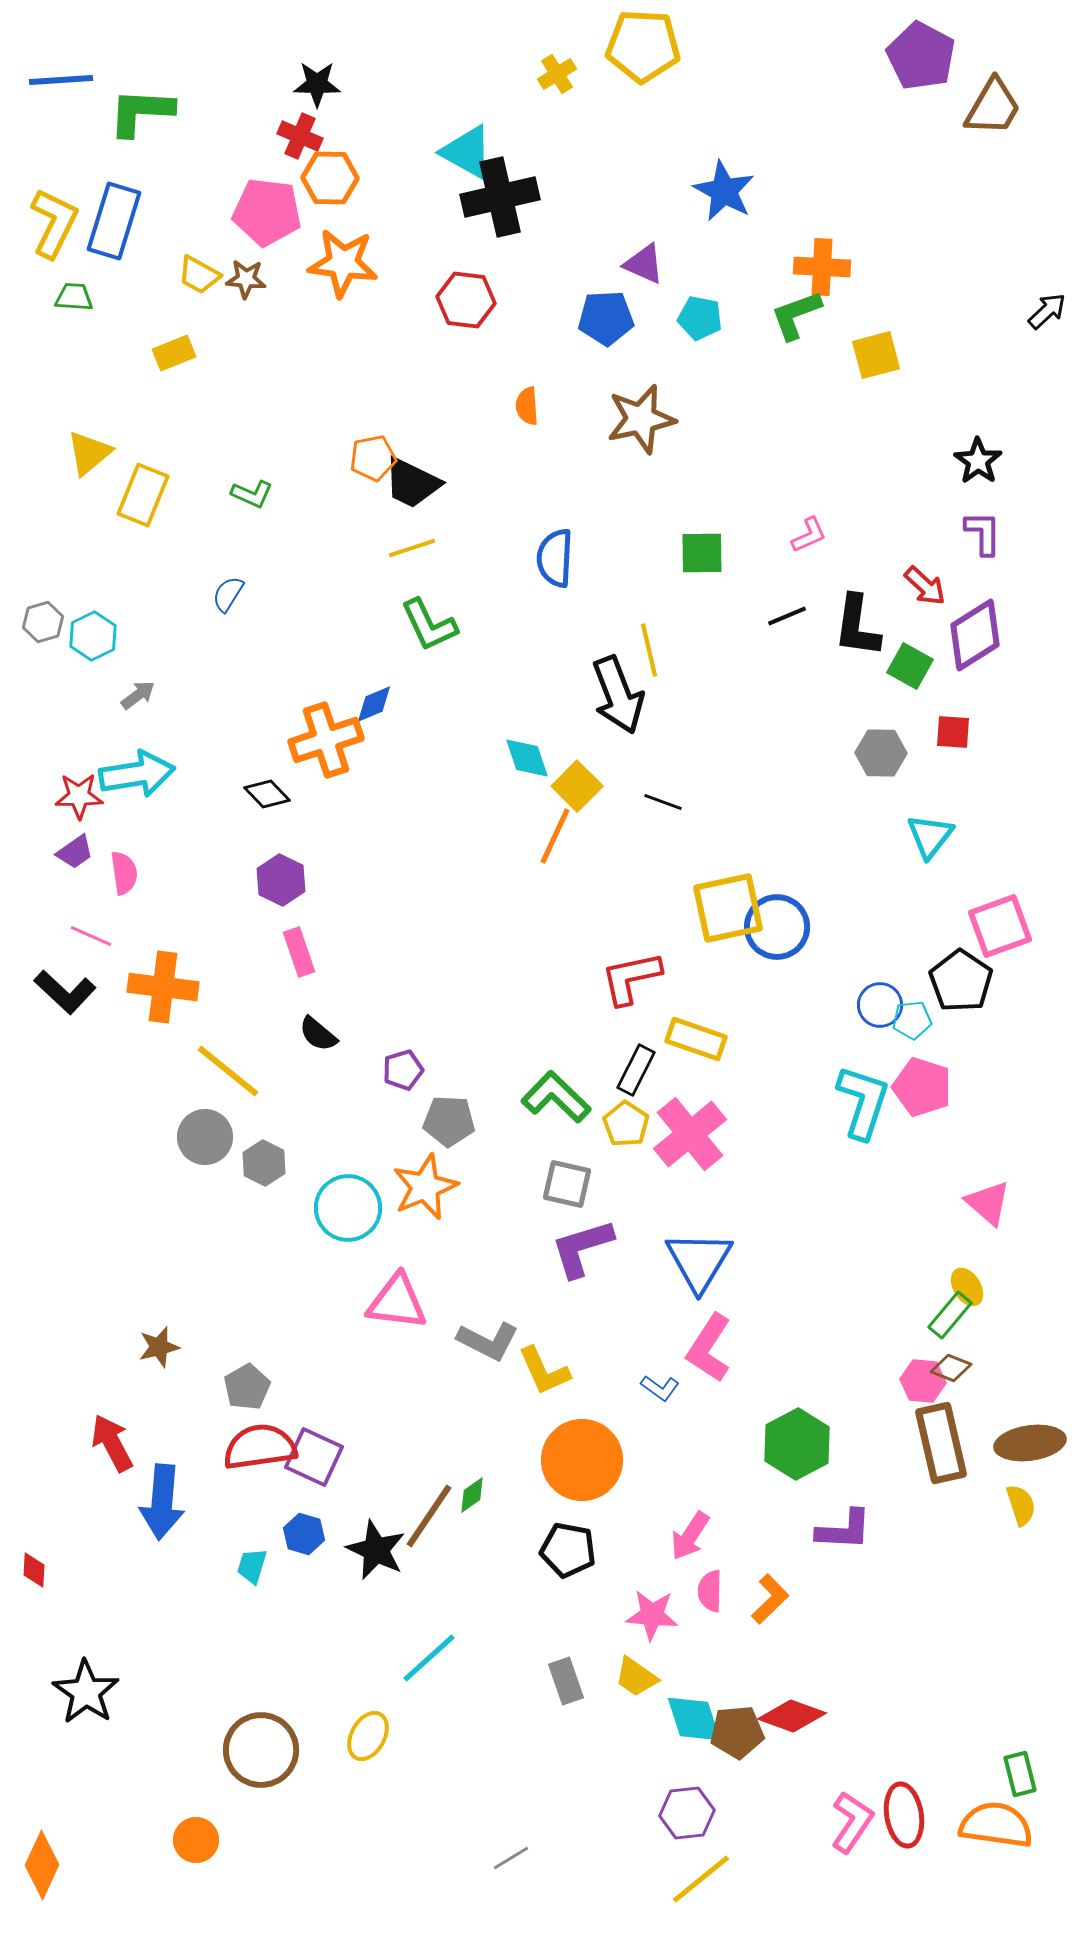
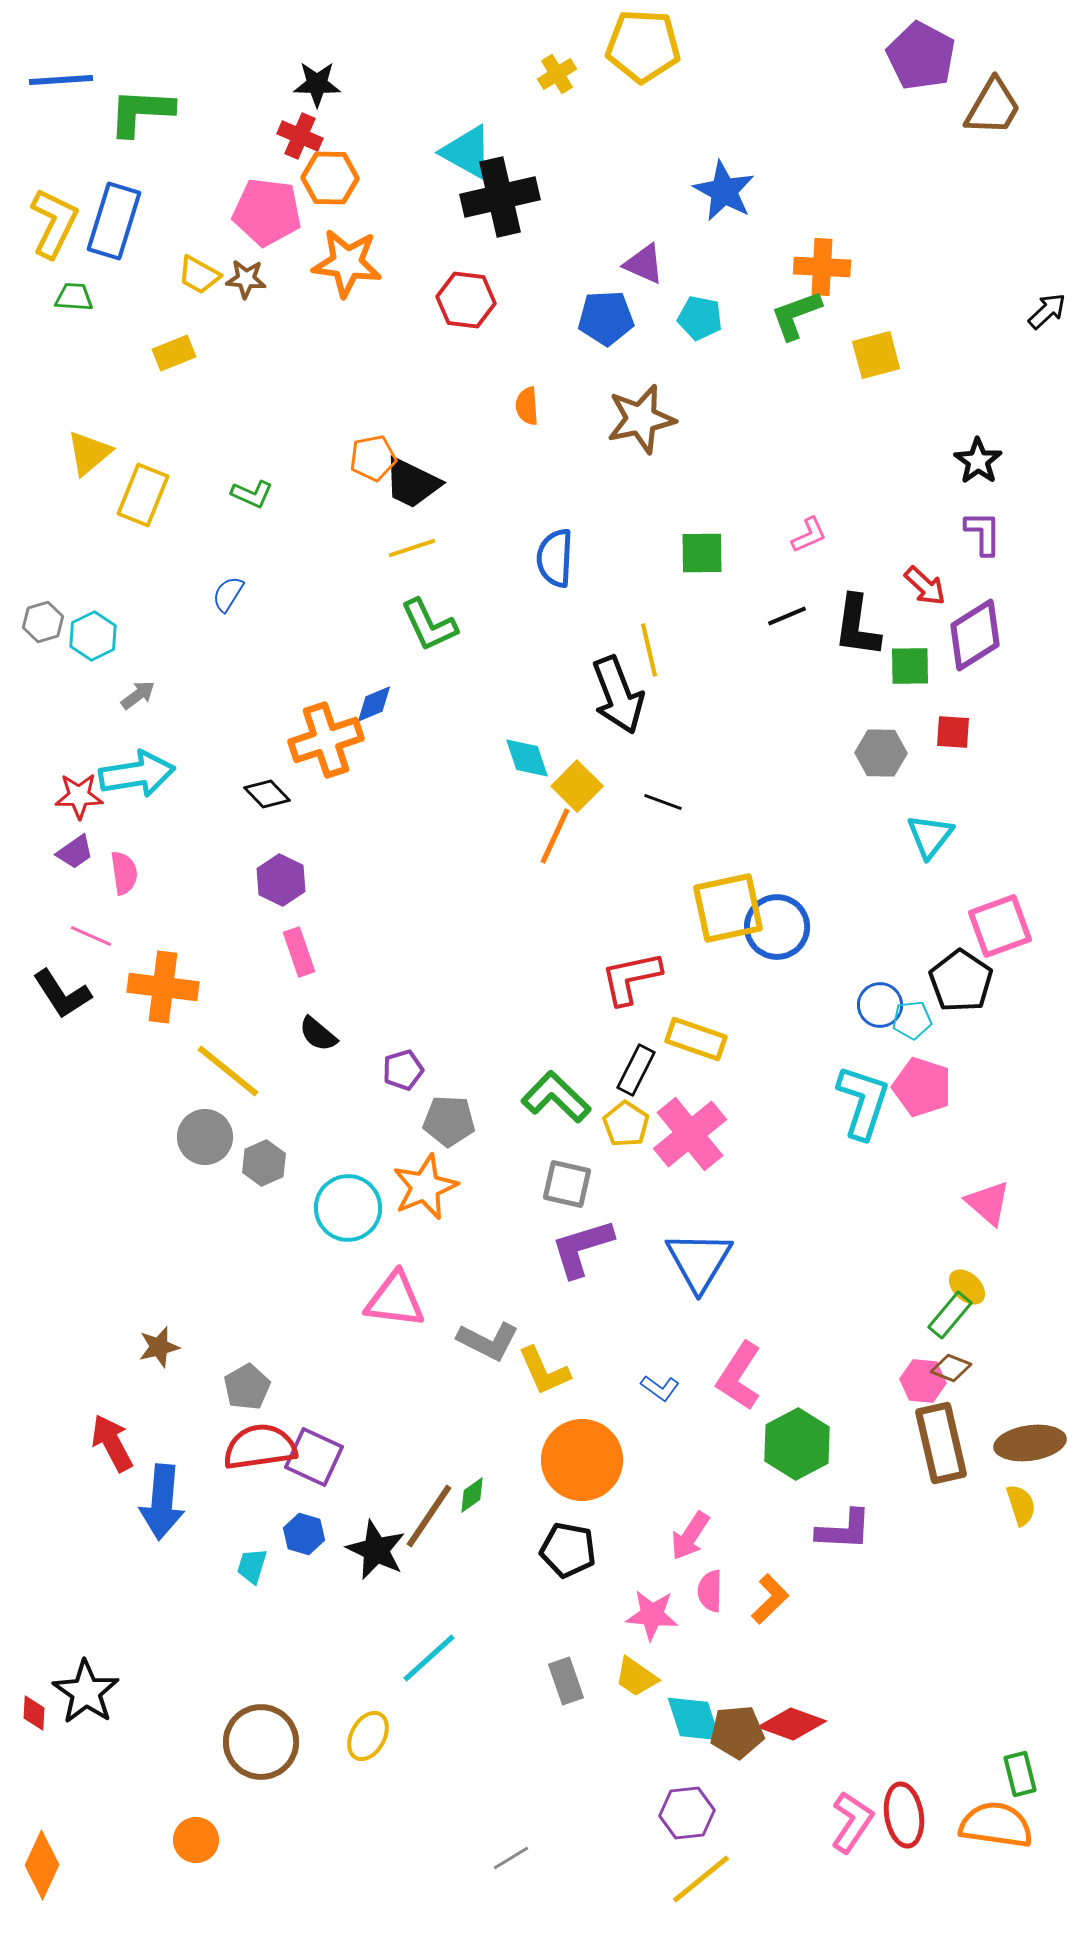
orange star at (343, 263): moved 4 px right
green square at (910, 666): rotated 30 degrees counterclockwise
black L-shape at (65, 992): moved 3 px left, 2 px down; rotated 14 degrees clockwise
gray hexagon at (264, 1163): rotated 9 degrees clockwise
yellow ellipse at (967, 1287): rotated 15 degrees counterclockwise
pink triangle at (397, 1302): moved 2 px left, 2 px up
pink L-shape at (709, 1348): moved 30 px right, 28 px down
red diamond at (34, 1570): moved 143 px down
red diamond at (792, 1716): moved 8 px down
brown circle at (261, 1750): moved 8 px up
